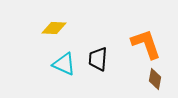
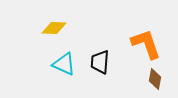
black trapezoid: moved 2 px right, 3 px down
